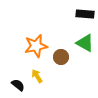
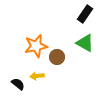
black rectangle: rotated 60 degrees counterclockwise
brown circle: moved 4 px left
yellow arrow: rotated 64 degrees counterclockwise
black semicircle: moved 1 px up
